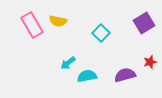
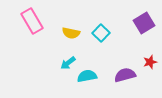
yellow semicircle: moved 13 px right, 12 px down
pink rectangle: moved 4 px up
